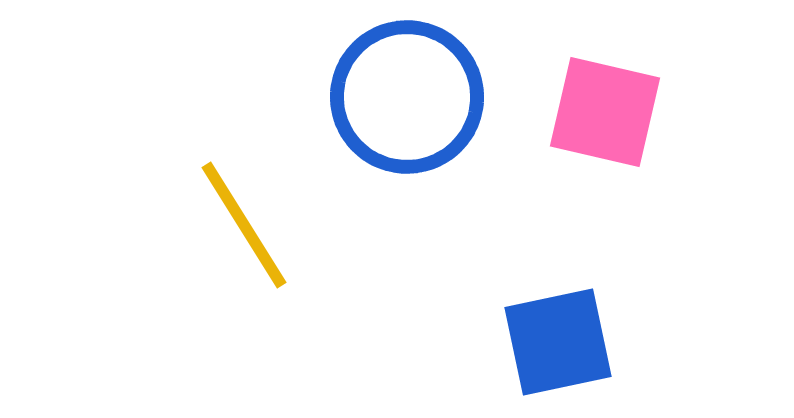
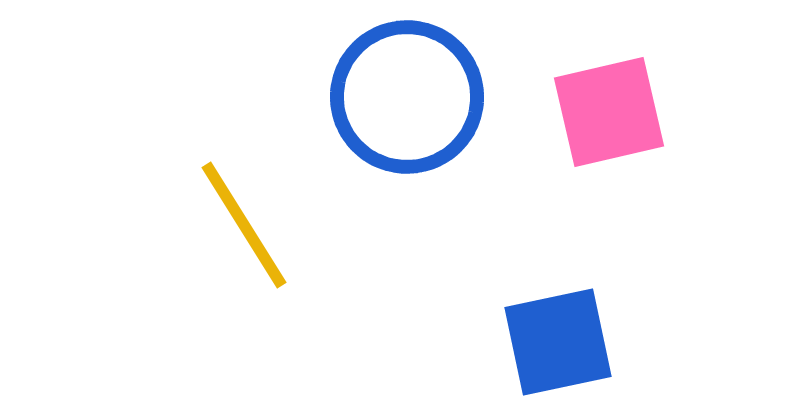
pink square: moved 4 px right; rotated 26 degrees counterclockwise
